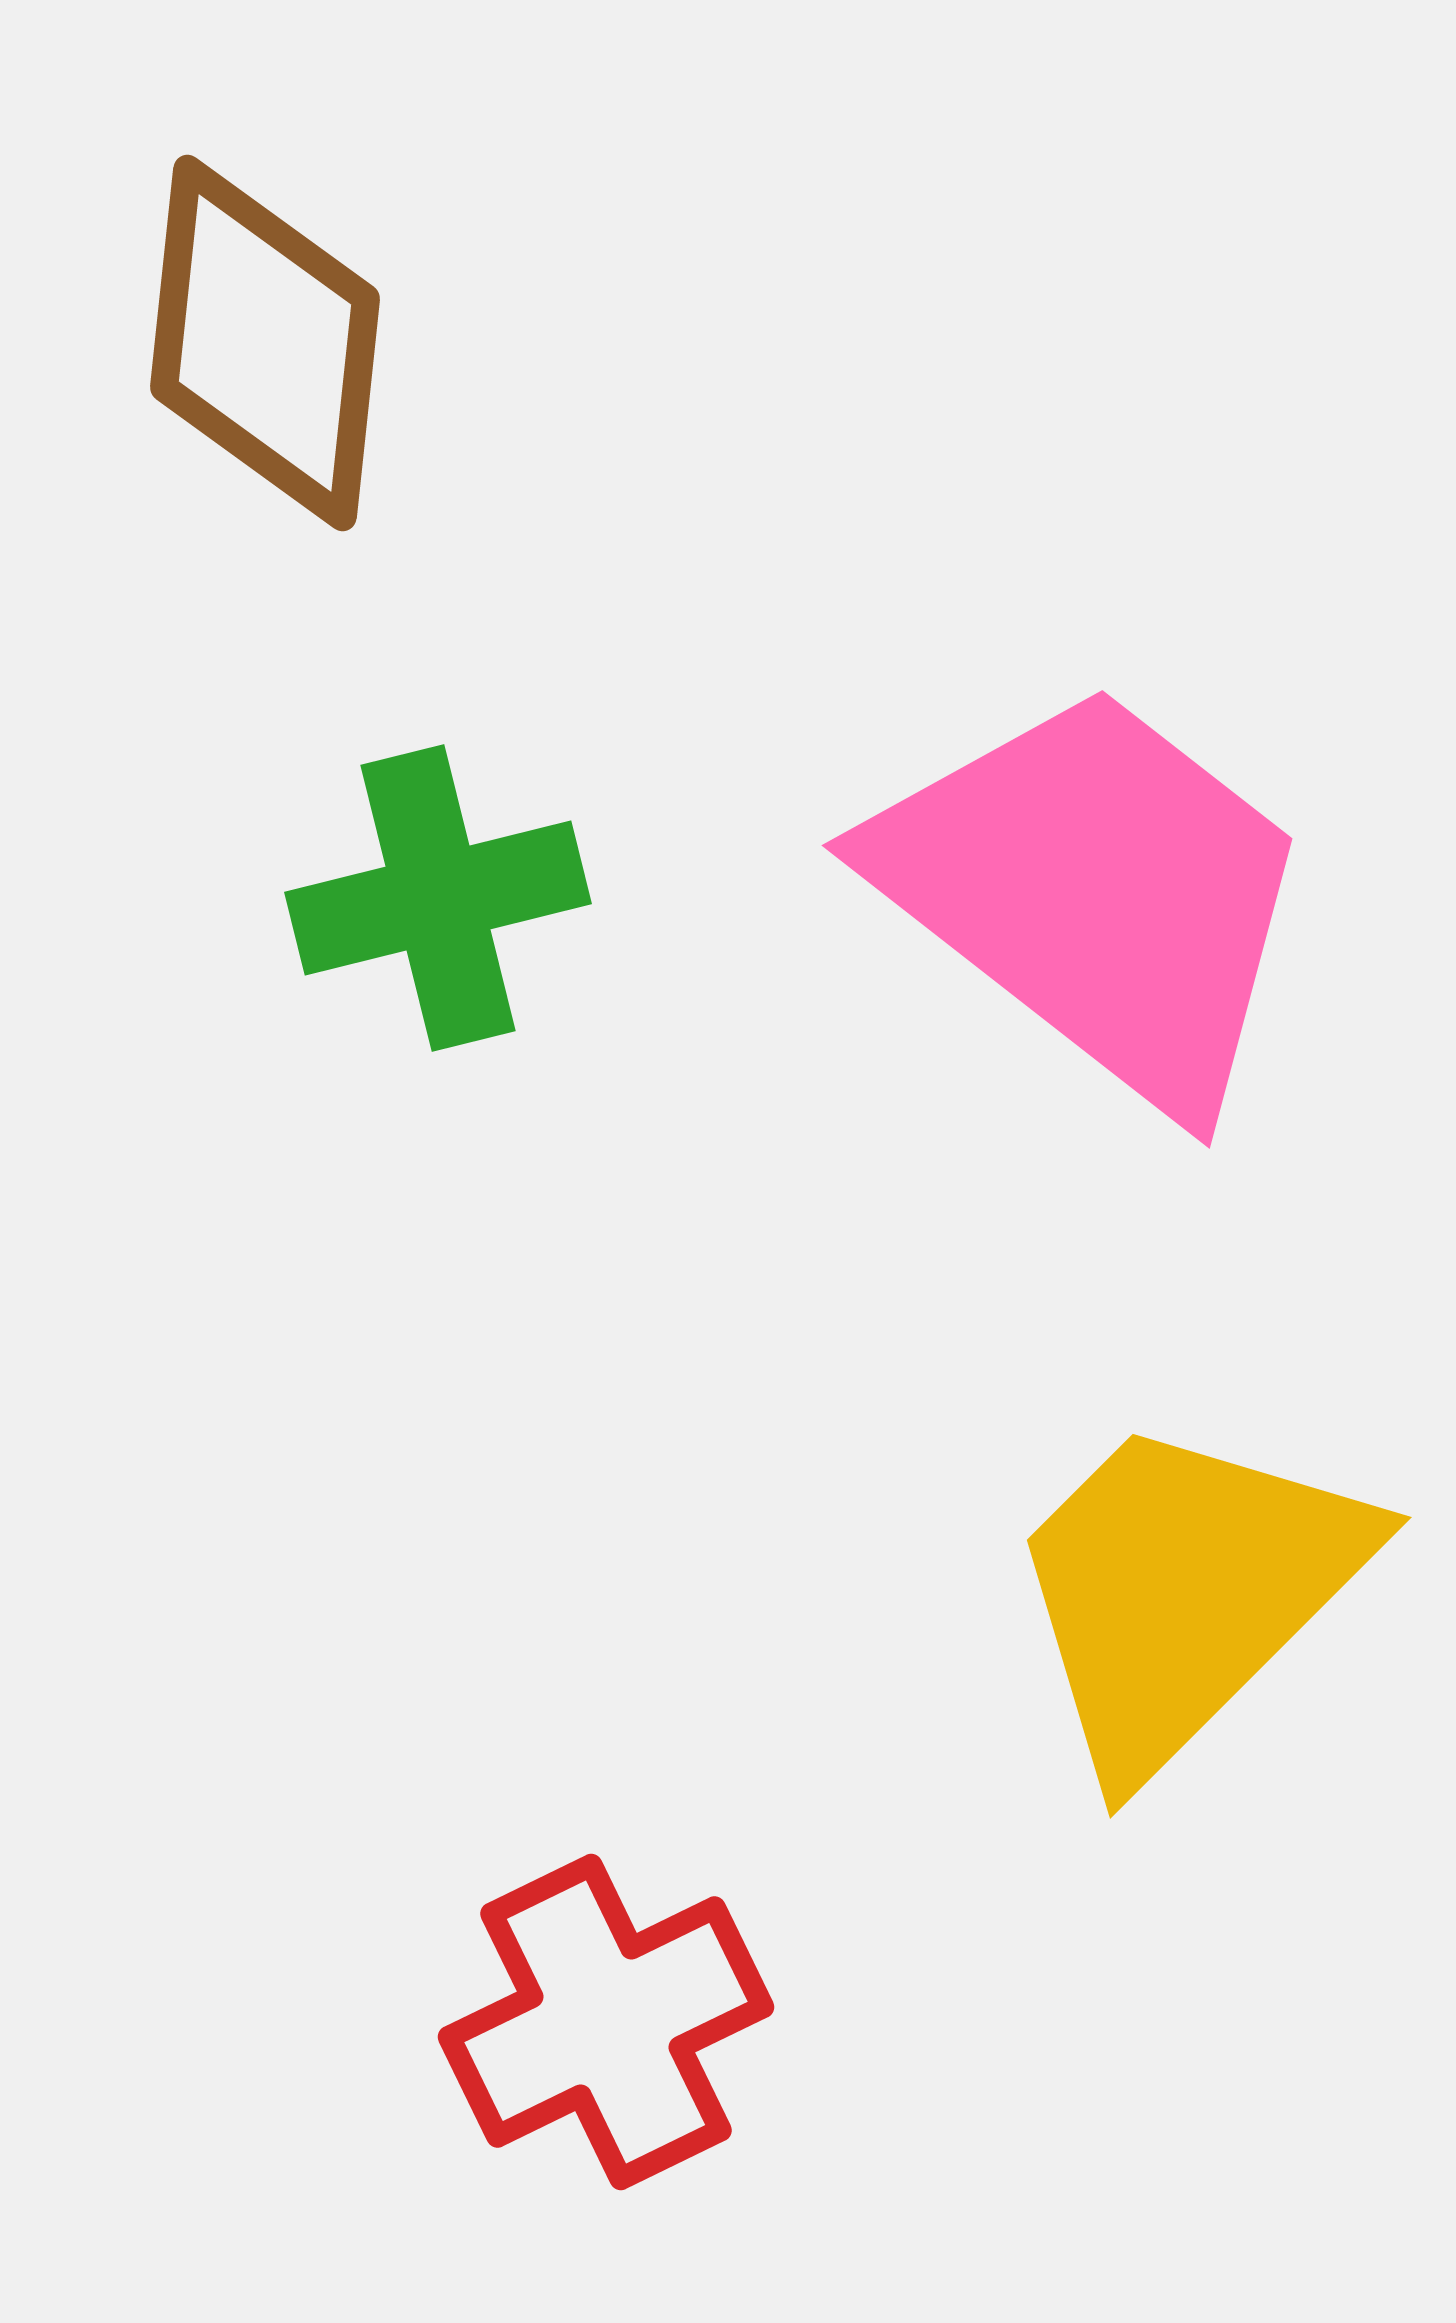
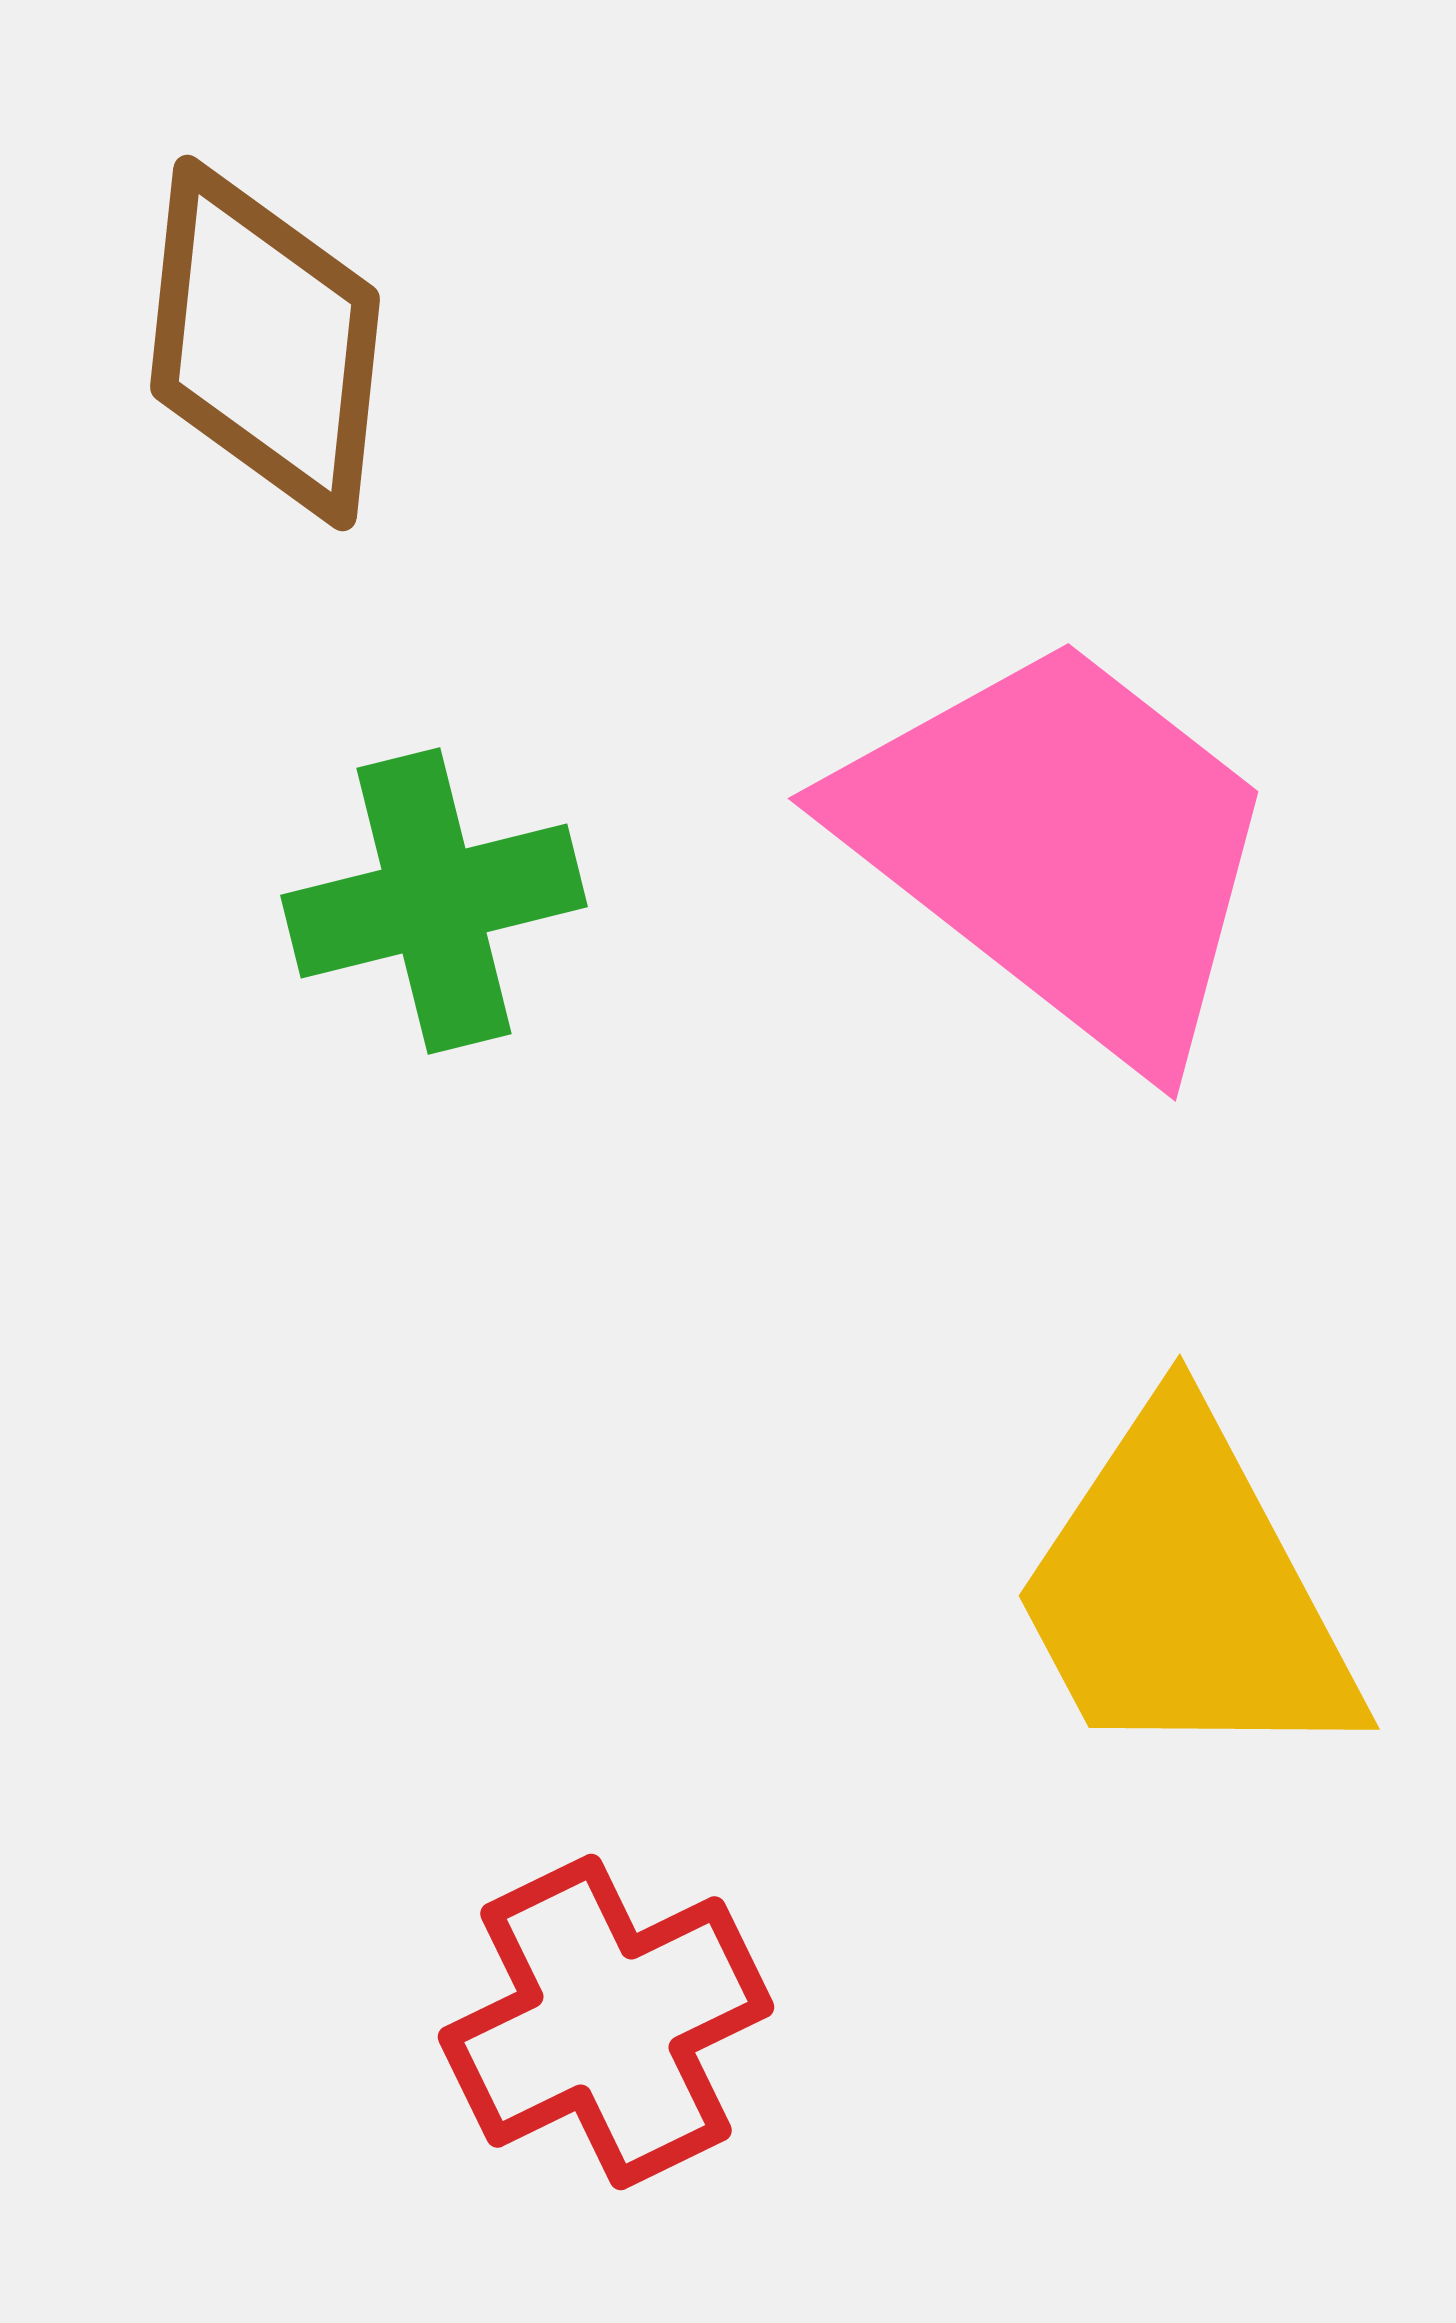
pink trapezoid: moved 34 px left, 47 px up
green cross: moved 4 px left, 3 px down
yellow trapezoid: rotated 73 degrees counterclockwise
